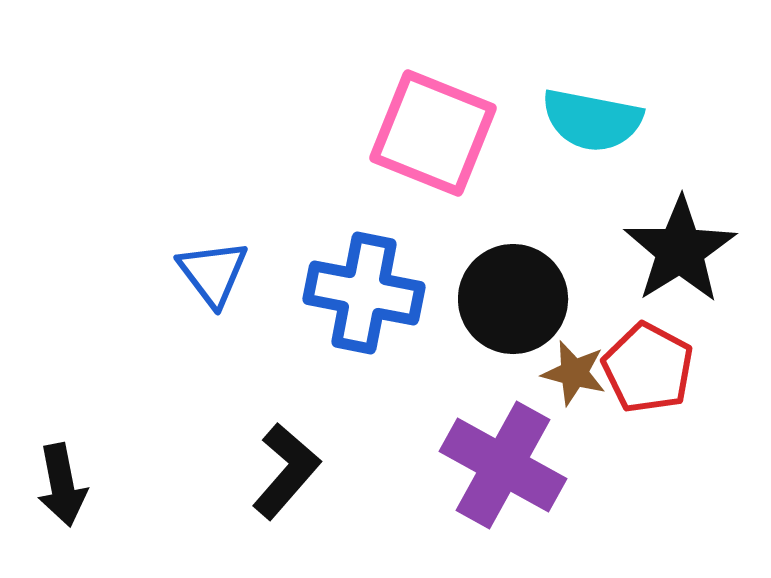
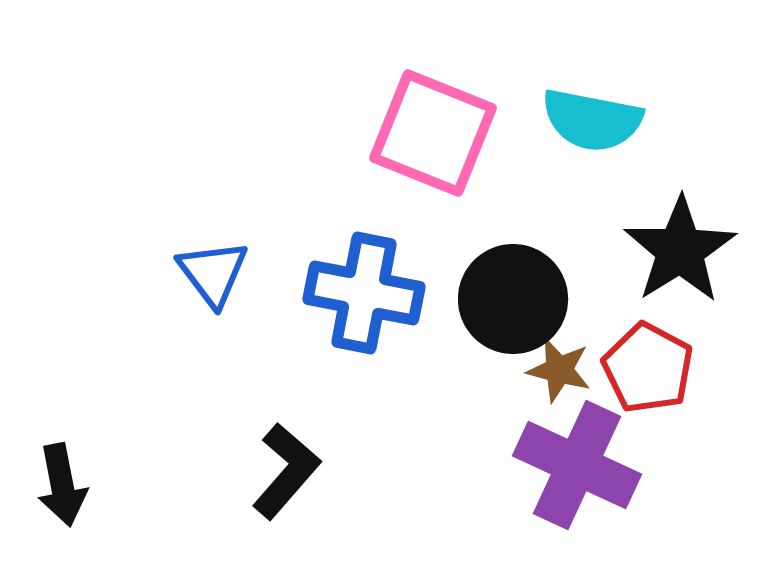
brown star: moved 15 px left, 3 px up
purple cross: moved 74 px right; rotated 4 degrees counterclockwise
